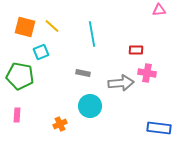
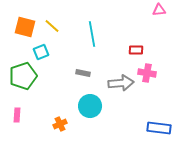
green pentagon: moved 3 px right; rotated 28 degrees counterclockwise
